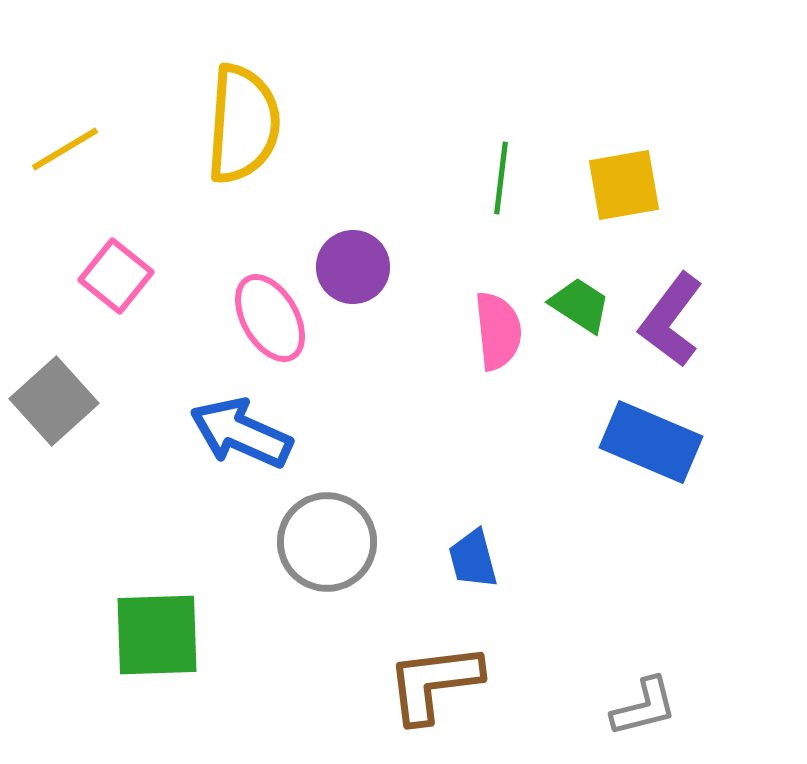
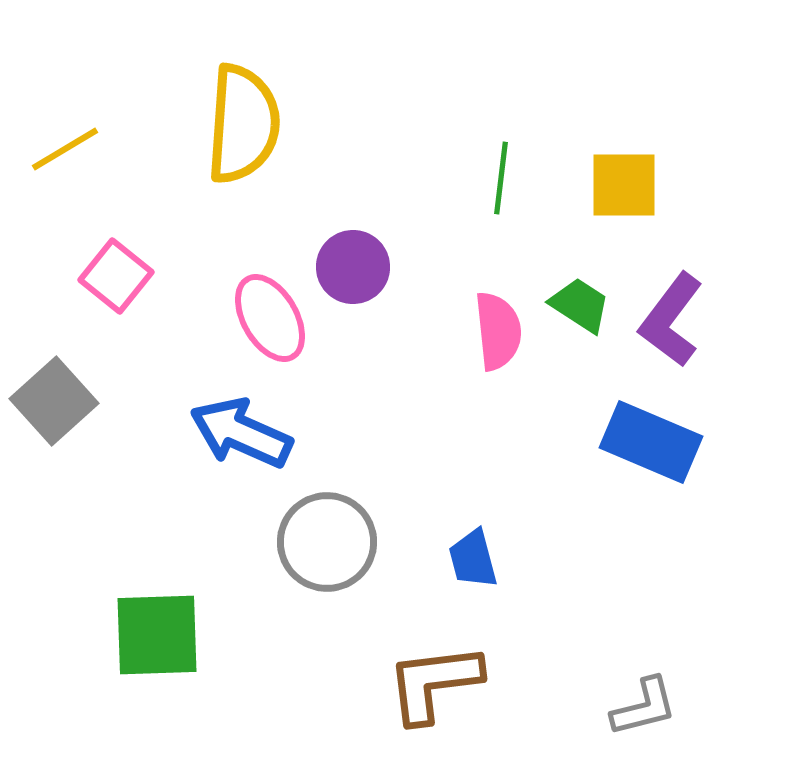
yellow square: rotated 10 degrees clockwise
